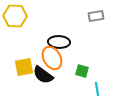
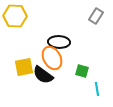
gray rectangle: rotated 49 degrees counterclockwise
